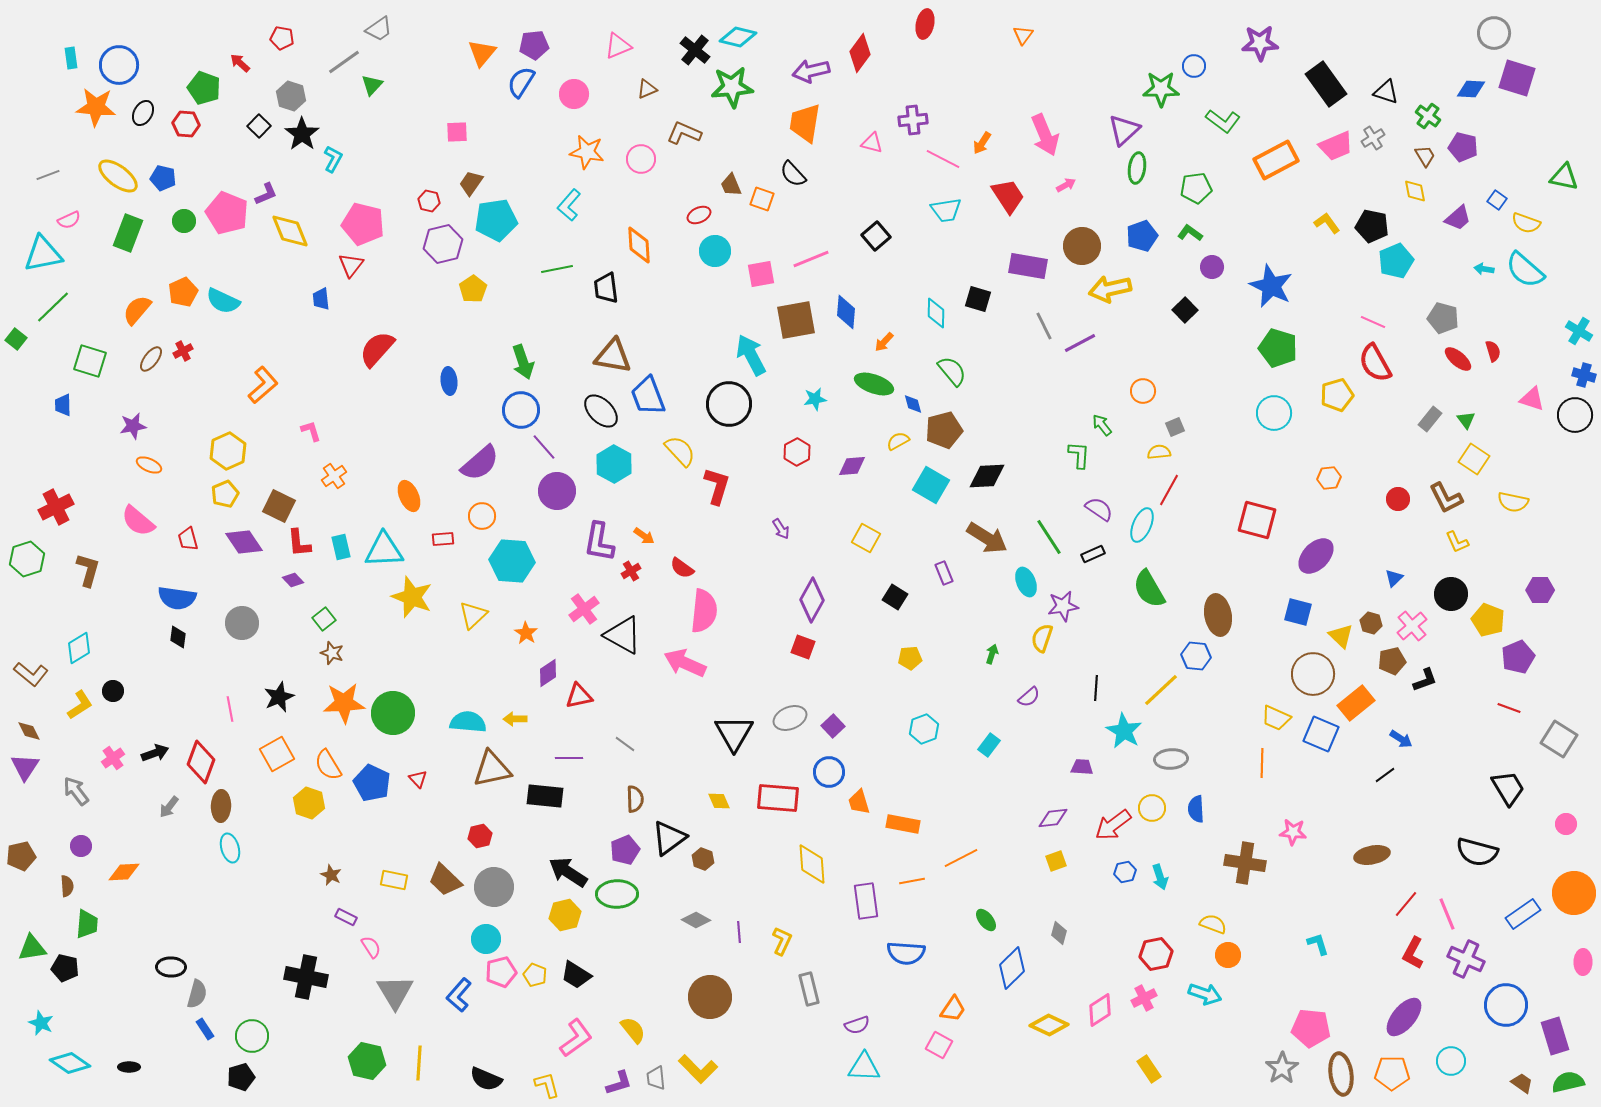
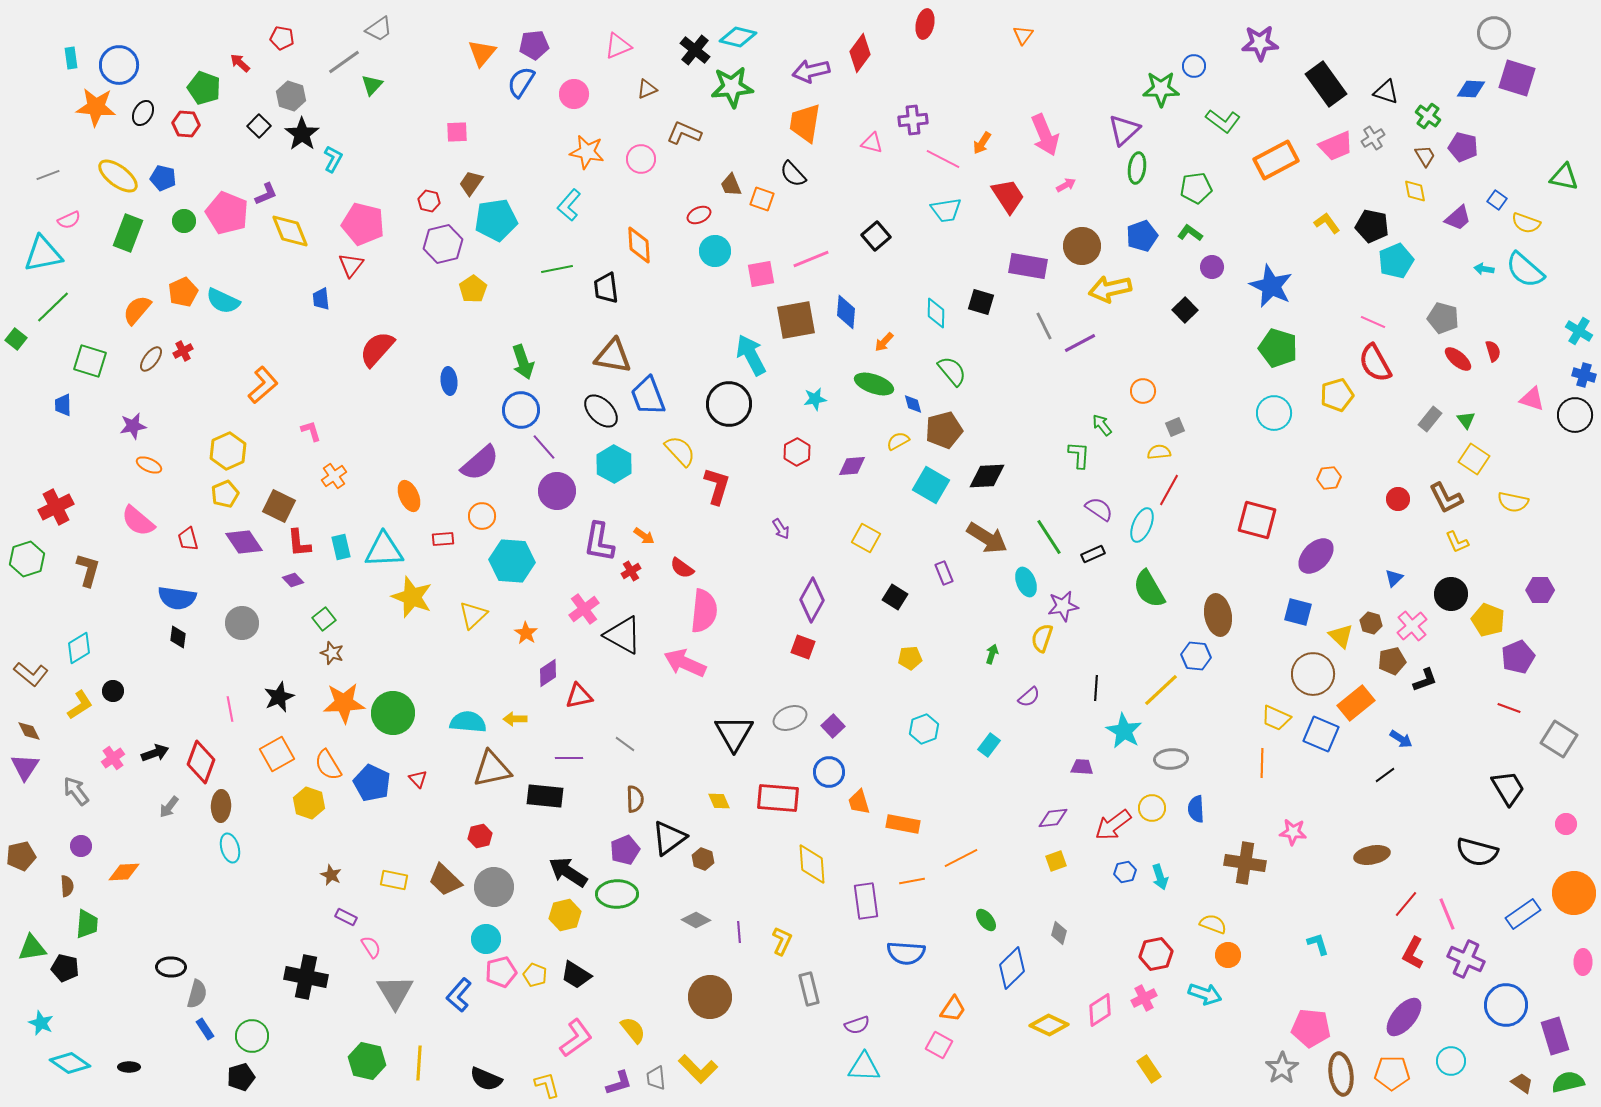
black square at (978, 299): moved 3 px right, 3 px down
